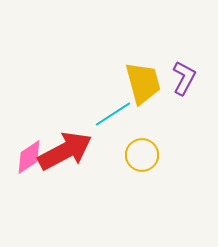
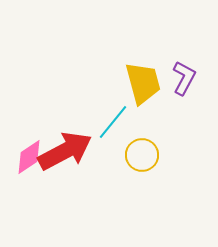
cyan line: moved 8 px down; rotated 18 degrees counterclockwise
